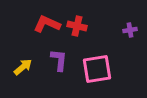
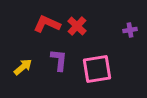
red cross: rotated 30 degrees clockwise
